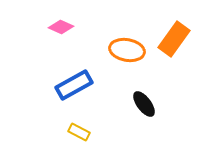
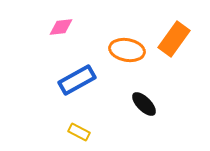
pink diamond: rotated 30 degrees counterclockwise
blue rectangle: moved 3 px right, 5 px up
black ellipse: rotated 8 degrees counterclockwise
